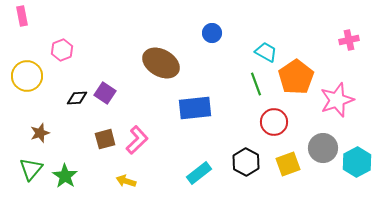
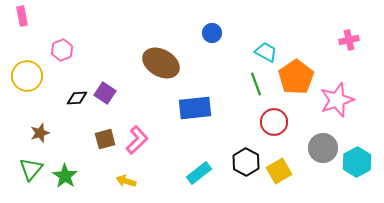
yellow square: moved 9 px left, 7 px down; rotated 10 degrees counterclockwise
